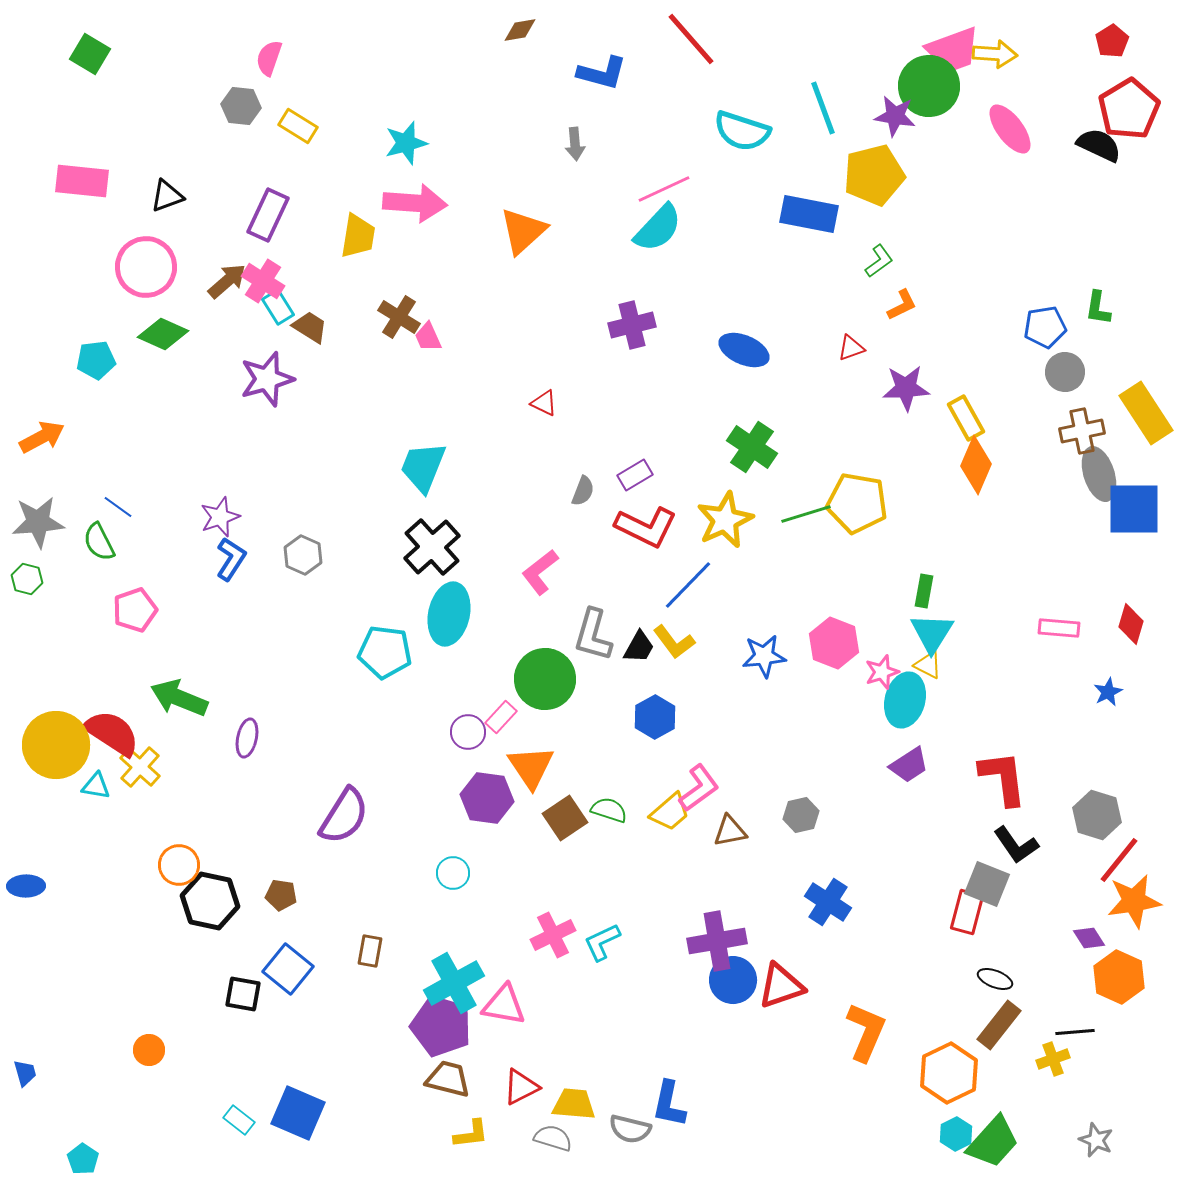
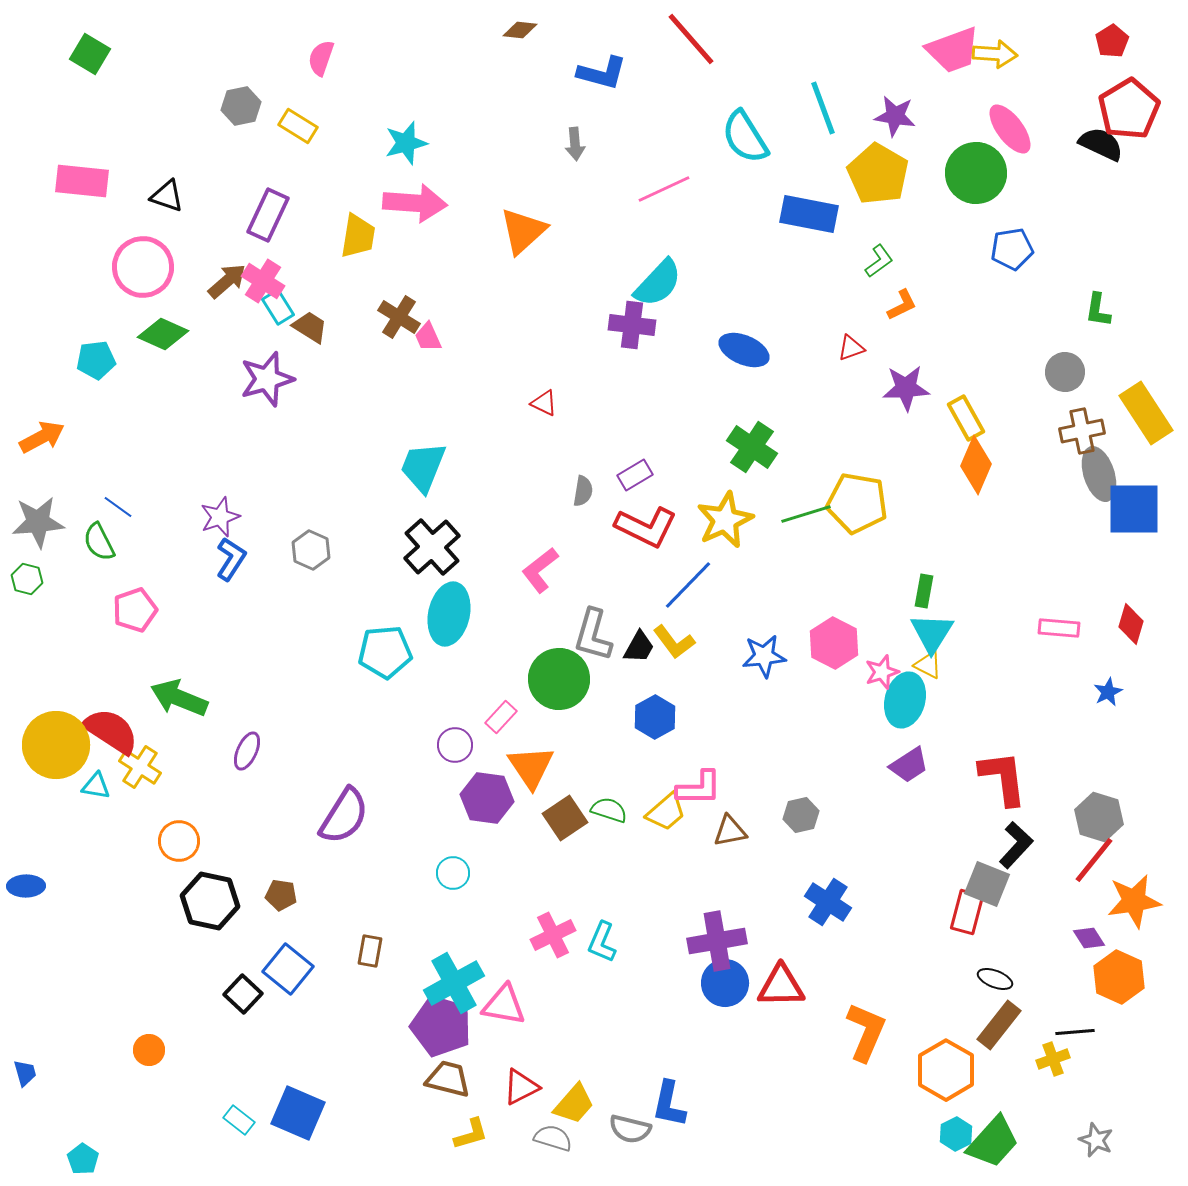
brown diamond at (520, 30): rotated 16 degrees clockwise
pink semicircle at (269, 58): moved 52 px right
green circle at (929, 86): moved 47 px right, 87 px down
gray hexagon at (241, 106): rotated 18 degrees counterclockwise
cyan semicircle at (742, 131): moved 3 px right, 6 px down; rotated 40 degrees clockwise
black semicircle at (1099, 145): moved 2 px right, 1 px up
yellow pentagon at (874, 175): moved 4 px right, 1 px up; rotated 28 degrees counterclockwise
black triangle at (167, 196): rotated 39 degrees clockwise
cyan semicircle at (658, 228): moved 55 px down
pink circle at (146, 267): moved 3 px left
green L-shape at (1098, 308): moved 2 px down
purple cross at (632, 325): rotated 21 degrees clockwise
blue pentagon at (1045, 327): moved 33 px left, 78 px up
gray semicircle at (583, 491): rotated 12 degrees counterclockwise
gray hexagon at (303, 555): moved 8 px right, 5 px up
pink L-shape at (540, 572): moved 2 px up
pink hexagon at (834, 643): rotated 6 degrees clockwise
cyan pentagon at (385, 652): rotated 12 degrees counterclockwise
green circle at (545, 679): moved 14 px right
purple circle at (468, 732): moved 13 px left, 13 px down
red semicircle at (112, 733): moved 1 px left, 2 px up
purple ellipse at (247, 738): moved 13 px down; rotated 12 degrees clockwise
yellow cross at (140, 767): rotated 9 degrees counterclockwise
pink L-shape at (699, 788): rotated 36 degrees clockwise
yellow trapezoid at (670, 812): moved 4 px left
gray hexagon at (1097, 815): moved 2 px right, 2 px down
black L-shape at (1016, 845): rotated 102 degrees counterclockwise
red line at (1119, 860): moved 25 px left
orange circle at (179, 865): moved 24 px up
cyan L-shape at (602, 942): rotated 42 degrees counterclockwise
blue circle at (733, 980): moved 8 px left, 3 px down
red triangle at (781, 986): rotated 18 degrees clockwise
black square at (243, 994): rotated 33 degrees clockwise
orange hexagon at (949, 1073): moved 3 px left, 3 px up; rotated 4 degrees counterclockwise
yellow trapezoid at (574, 1104): rotated 126 degrees clockwise
yellow L-shape at (471, 1134): rotated 9 degrees counterclockwise
